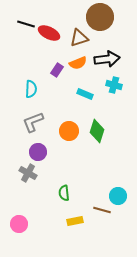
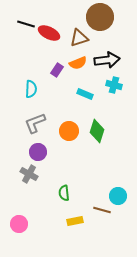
black arrow: moved 1 px down
gray L-shape: moved 2 px right, 1 px down
gray cross: moved 1 px right, 1 px down
